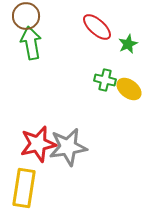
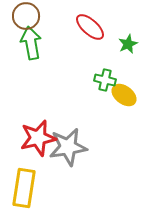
red ellipse: moved 7 px left
yellow ellipse: moved 5 px left, 6 px down
red star: moved 6 px up
